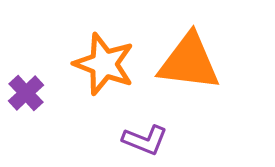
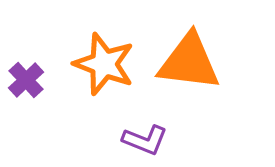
purple cross: moved 13 px up
